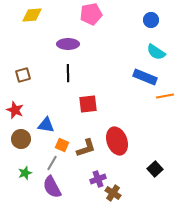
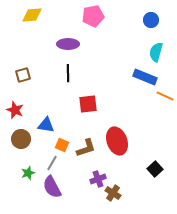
pink pentagon: moved 2 px right, 2 px down
cyan semicircle: rotated 72 degrees clockwise
orange line: rotated 36 degrees clockwise
green star: moved 3 px right
